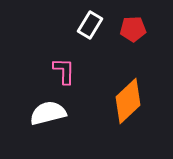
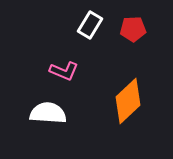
pink L-shape: rotated 112 degrees clockwise
white semicircle: rotated 18 degrees clockwise
